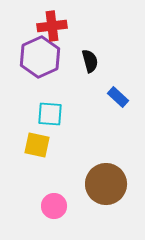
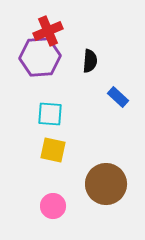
red cross: moved 4 px left, 5 px down; rotated 16 degrees counterclockwise
purple hexagon: rotated 21 degrees clockwise
black semicircle: rotated 20 degrees clockwise
yellow square: moved 16 px right, 5 px down
pink circle: moved 1 px left
